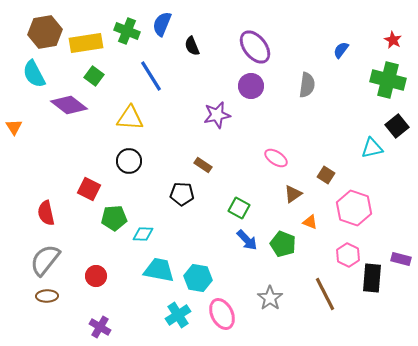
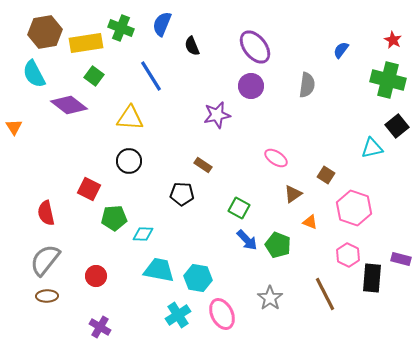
green cross at (127, 31): moved 6 px left, 3 px up
green pentagon at (283, 244): moved 5 px left, 1 px down
